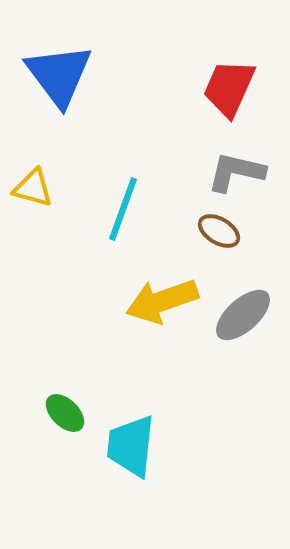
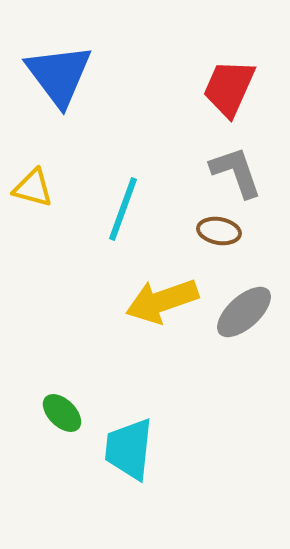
gray L-shape: rotated 58 degrees clockwise
brown ellipse: rotated 21 degrees counterclockwise
gray ellipse: moved 1 px right, 3 px up
green ellipse: moved 3 px left
cyan trapezoid: moved 2 px left, 3 px down
